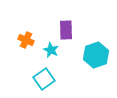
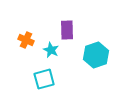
purple rectangle: moved 1 px right
cyan square: rotated 20 degrees clockwise
